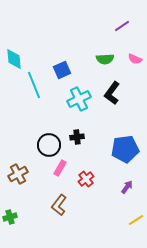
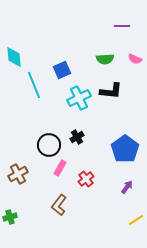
purple line: rotated 35 degrees clockwise
cyan diamond: moved 2 px up
black L-shape: moved 1 px left, 2 px up; rotated 120 degrees counterclockwise
cyan cross: moved 1 px up
black cross: rotated 24 degrees counterclockwise
blue pentagon: rotated 28 degrees counterclockwise
